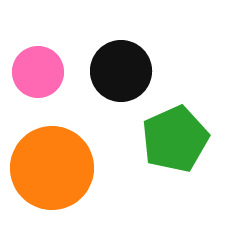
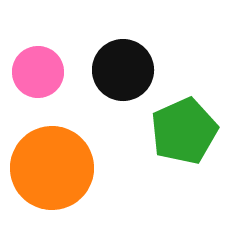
black circle: moved 2 px right, 1 px up
green pentagon: moved 9 px right, 8 px up
